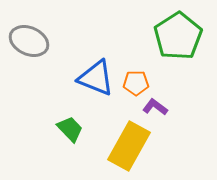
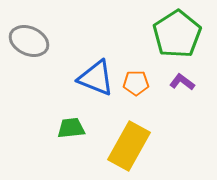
green pentagon: moved 1 px left, 2 px up
purple L-shape: moved 27 px right, 25 px up
green trapezoid: moved 1 px right, 1 px up; rotated 52 degrees counterclockwise
